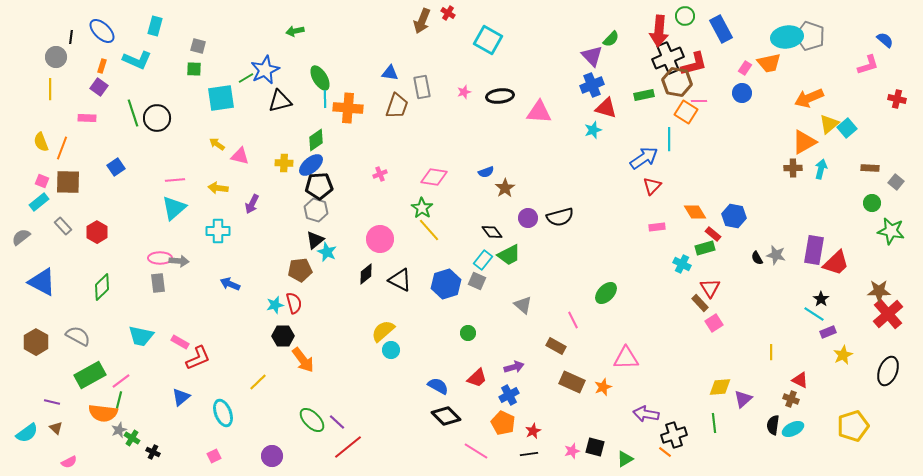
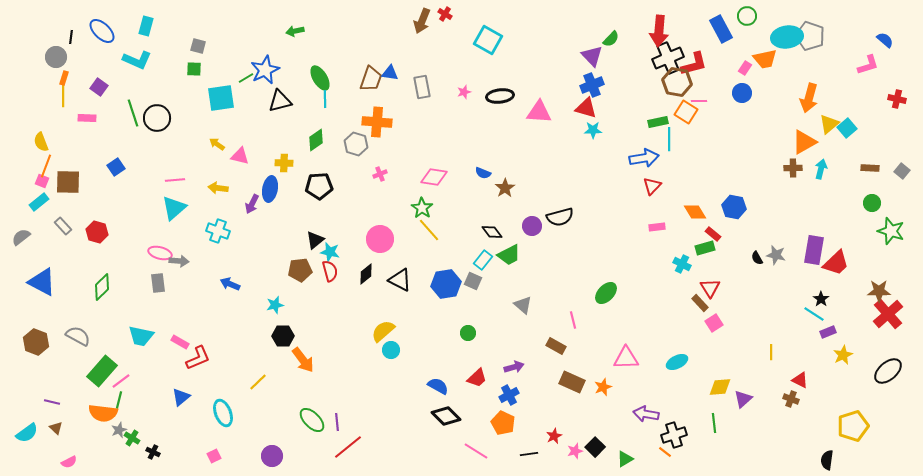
red cross at (448, 13): moved 3 px left, 1 px down
green circle at (685, 16): moved 62 px right
cyan rectangle at (155, 26): moved 9 px left
orange trapezoid at (769, 63): moved 4 px left, 4 px up
orange rectangle at (102, 66): moved 38 px left, 12 px down
yellow line at (50, 89): moved 13 px right, 7 px down
green rectangle at (644, 95): moved 14 px right, 27 px down
orange arrow at (809, 98): rotated 52 degrees counterclockwise
brown trapezoid at (397, 106): moved 26 px left, 27 px up
orange cross at (348, 108): moved 29 px right, 14 px down
red triangle at (606, 108): moved 20 px left
cyan star at (593, 130): rotated 18 degrees clockwise
orange line at (62, 148): moved 16 px left, 18 px down
blue arrow at (644, 158): rotated 24 degrees clockwise
blue ellipse at (311, 165): moved 41 px left, 24 px down; rotated 40 degrees counterclockwise
blue semicircle at (486, 172): moved 3 px left, 1 px down; rotated 42 degrees clockwise
gray square at (896, 182): moved 6 px right, 11 px up
gray hexagon at (316, 210): moved 40 px right, 66 px up
blue hexagon at (734, 216): moved 9 px up
purple circle at (528, 218): moved 4 px right, 8 px down
cyan cross at (218, 231): rotated 20 degrees clockwise
green star at (891, 231): rotated 8 degrees clockwise
red hexagon at (97, 232): rotated 15 degrees counterclockwise
cyan star at (327, 252): moved 3 px right; rotated 12 degrees counterclockwise
pink ellipse at (160, 258): moved 5 px up; rotated 15 degrees clockwise
gray square at (477, 281): moved 4 px left
blue hexagon at (446, 284): rotated 8 degrees clockwise
red semicircle at (294, 303): moved 36 px right, 32 px up
pink line at (573, 320): rotated 12 degrees clockwise
brown hexagon at (36, 342): rotated 10 degrees counterclockwise
black ellipse at (888, 371): rotated 28 degrees clockwise
green rectangle at (90, 375): moved 12 px right, 4 px up; rotated 20 degrees counterclockwise
purple line at (337, 422): rotated 42 degrees clockwise
black semicircle at (773, 425): moved 54 px right, 35 px down
cyan ellipse at (793, 429): moved 116 px left, 67 px up
red star at (533, 431): moved 21 px right, 5 px down
black square at (595, 447): rotated 30 degrees clockwise
pink star at (572, 451): moved 3 px right
